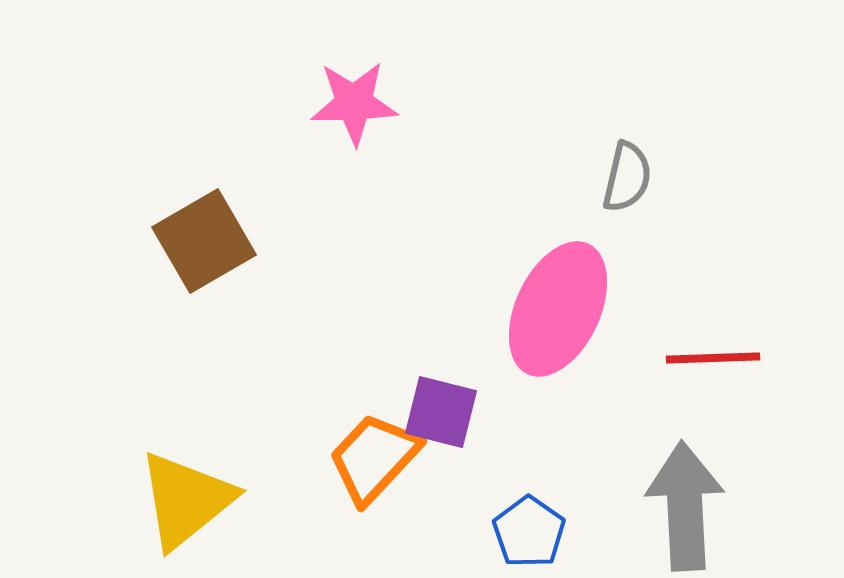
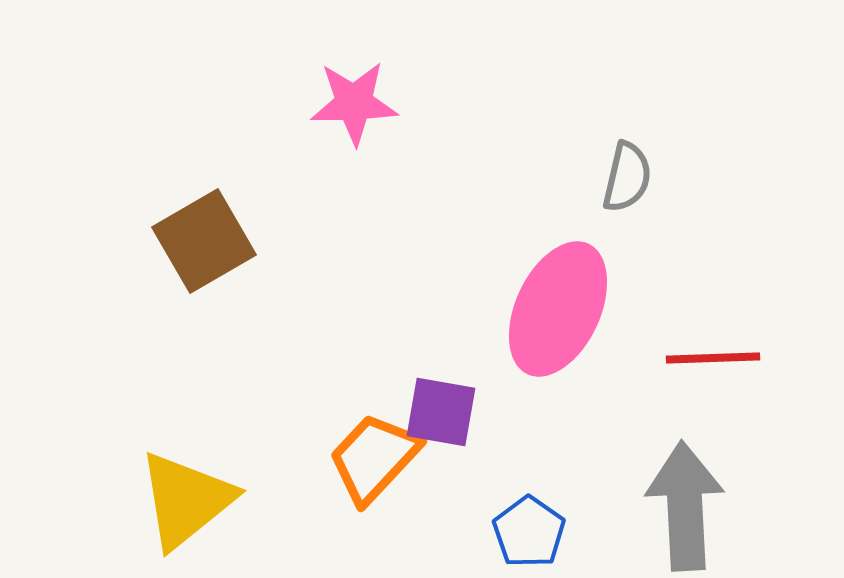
purple square: rotated 4 degrees counterclockwise
